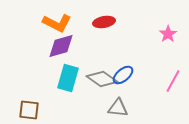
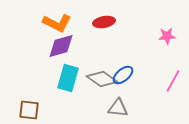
pink star: moved 1 px left, 2 px down; rotated 30 degrees clockwise
